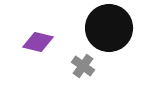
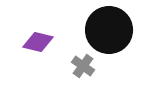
black circle: moved 2 px down
